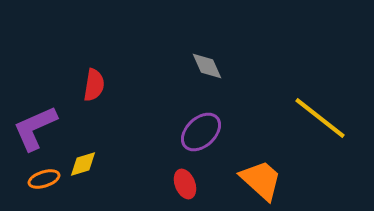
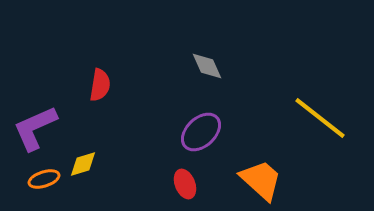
red semicircle: moved 6 px right
